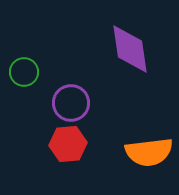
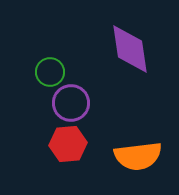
green circle: moved 26 px right
orange semicircle: moved 11 px left, 4 px down
